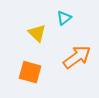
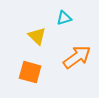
cyan triangle: rotated 21 degrees clockwise
yellow triangle: moved 3 px down
